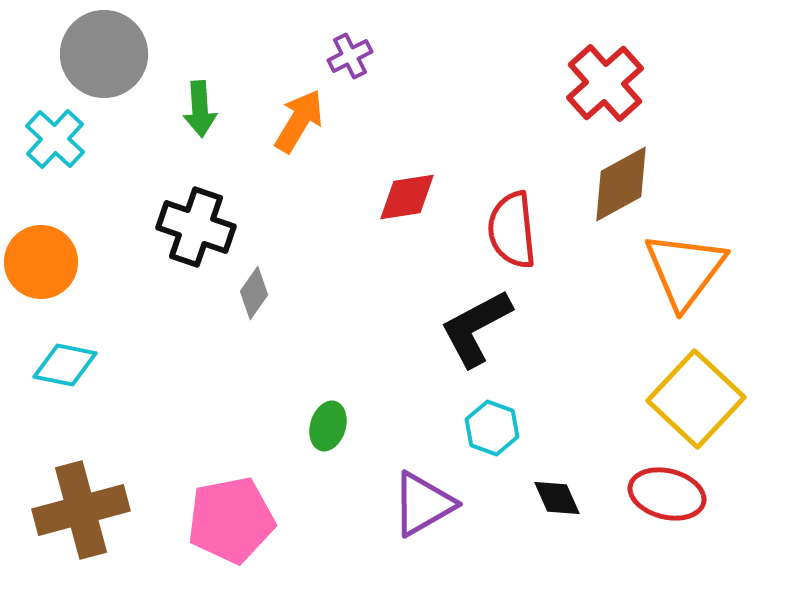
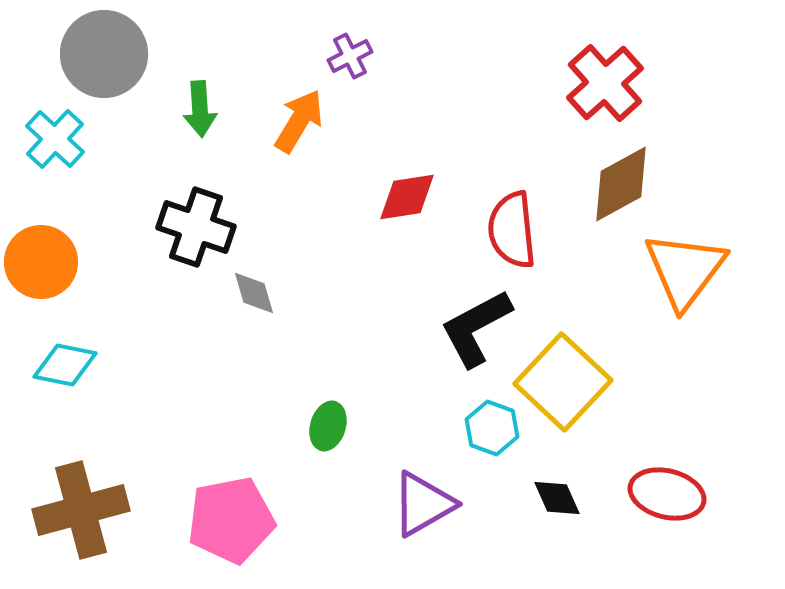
gray diamond: rotated 51 degrees counterclockwise
yellow square: moved 133 px left, 17 px up
